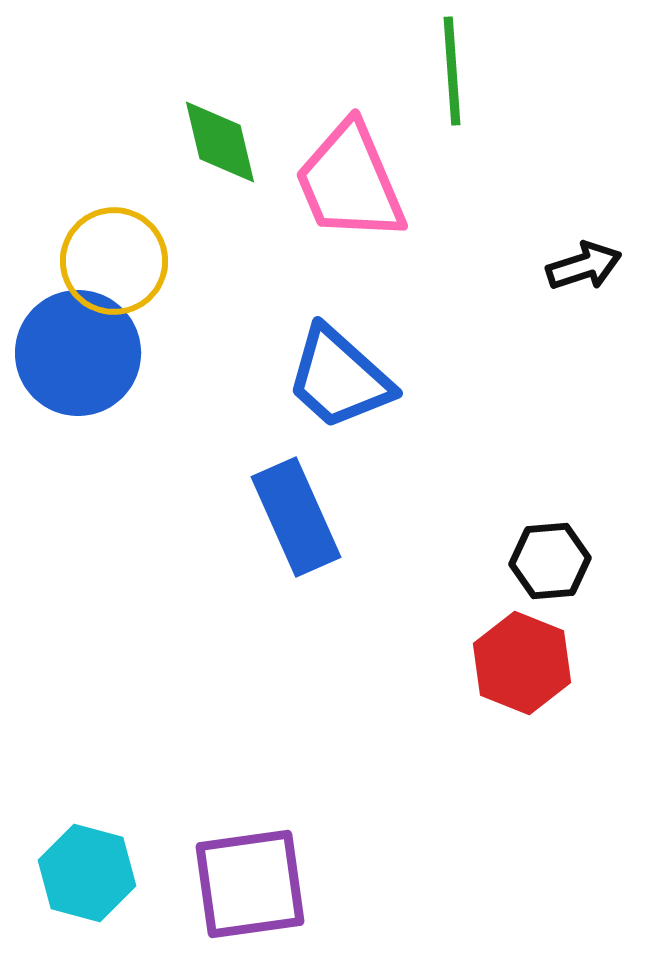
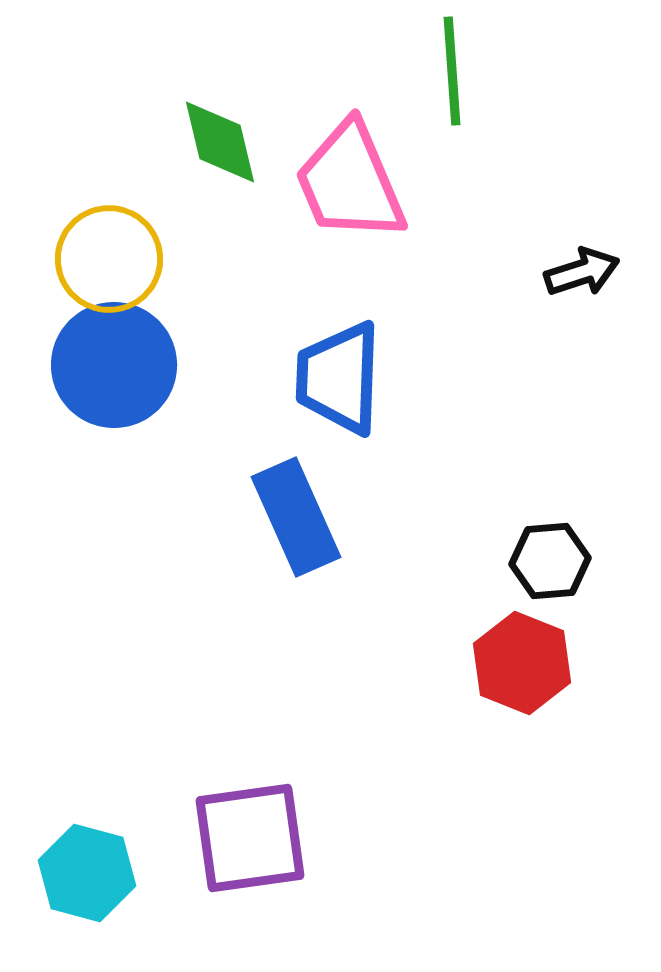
yellow circle: moved 5 px left, 2 px up
black arrow: moved 2 px left, 6 px down
blue circle: moved 36 px right, 12 px down
blue trapezoid: rotated 50 degrees clockwise
purple square: moved 46 px up
